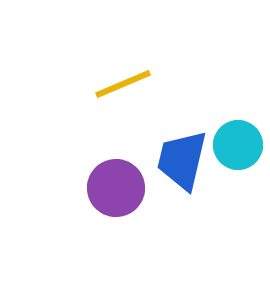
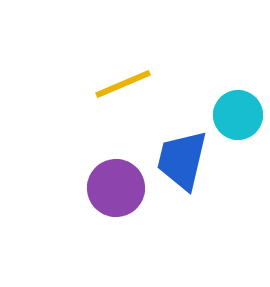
cyan circle: moved 30 px up
